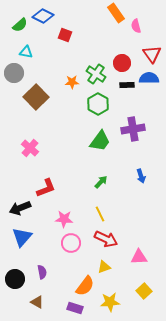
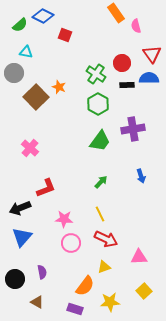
orange star: moved 13 px left, 5 px down; rotated 24 degrees clockwise
purple rectangle: moved 1 px down
